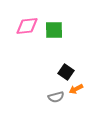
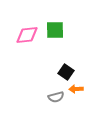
pink diamond: moved 9 px down
green square: moved 1 px right
orange arrow: rotated 24 degrees clockwise
